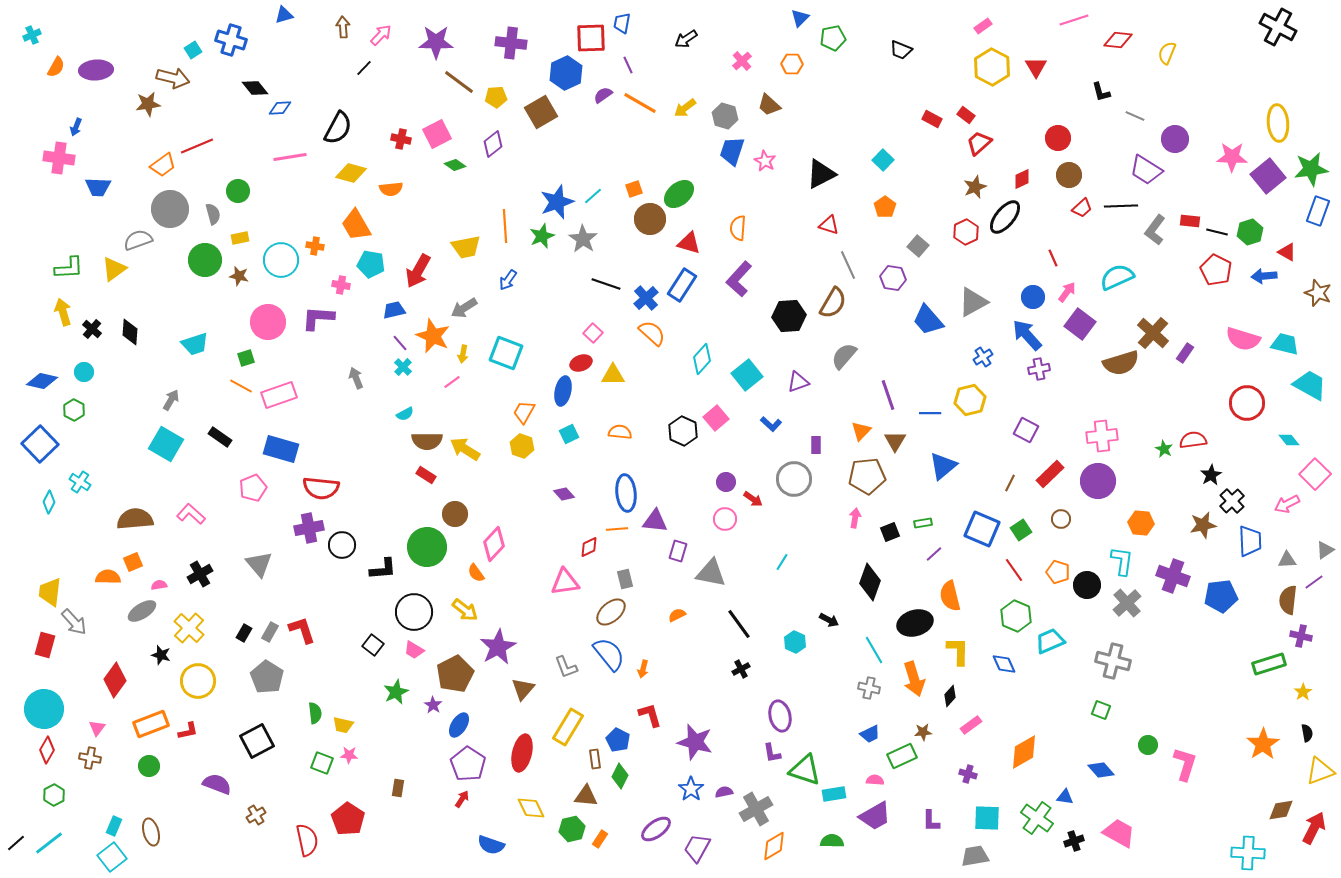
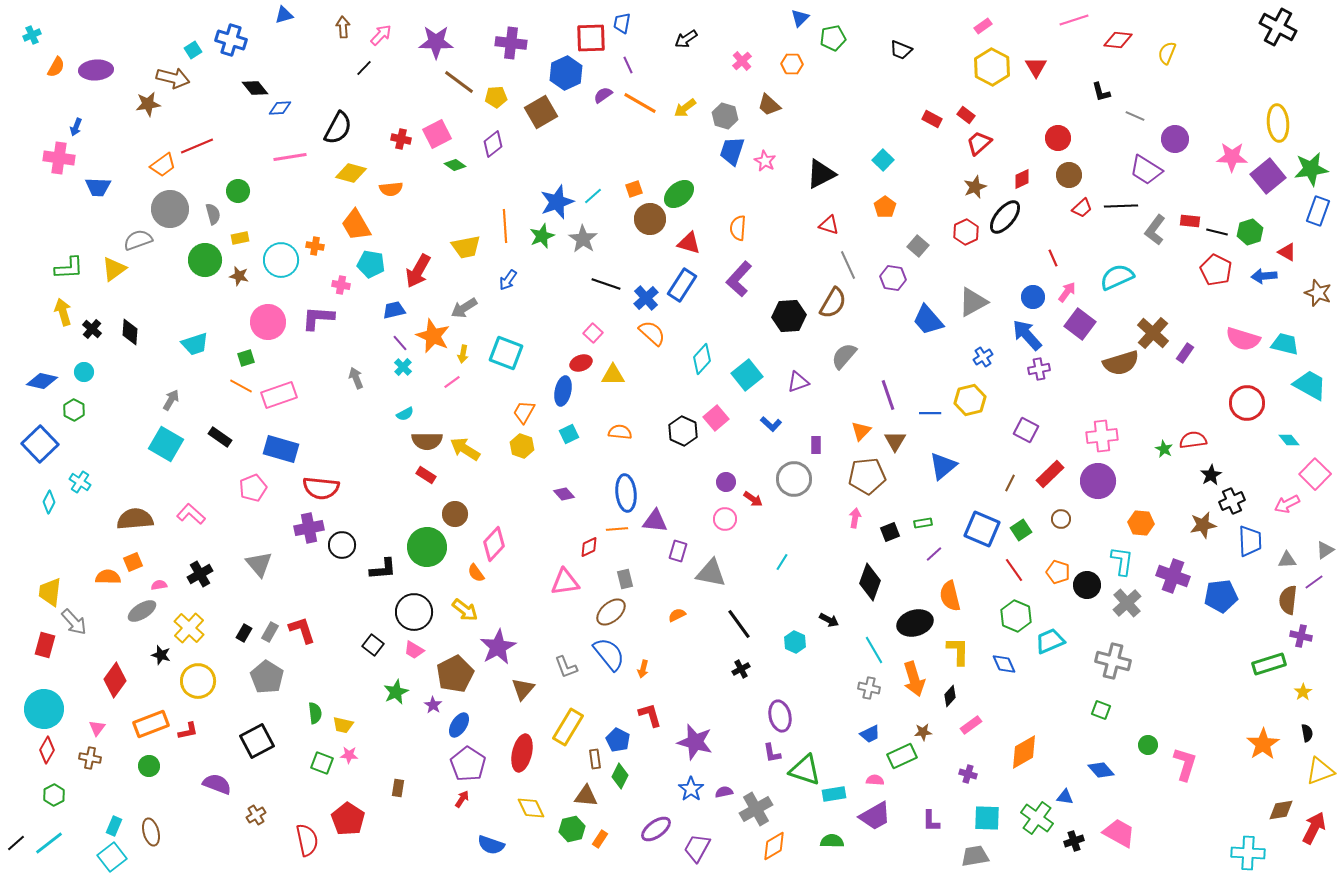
black cross at (1232, 501): rotated 20 degrees clockwise
